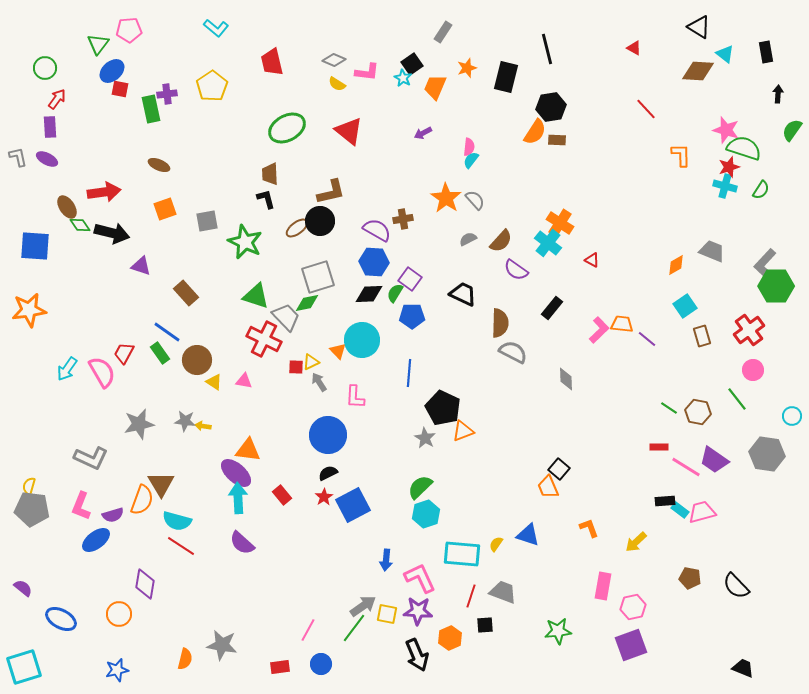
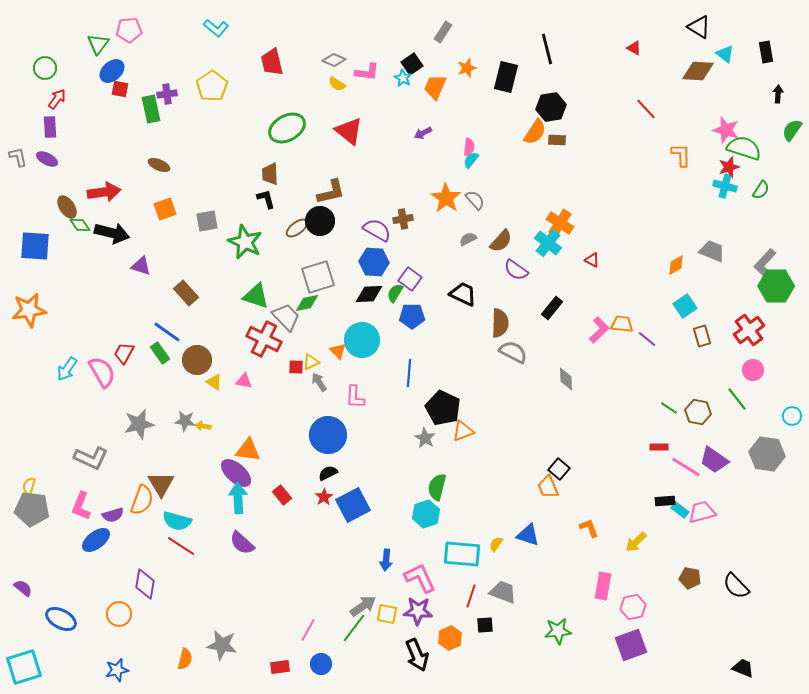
green semicircle at (420, 487): moved 17 px right; rotated 32 degrees counterclockwise
